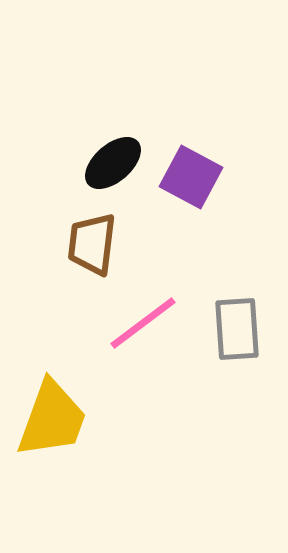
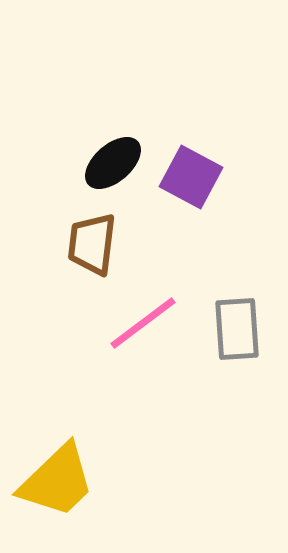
yellow trapezoid: moved 5 px right, 62 px down; rotated 26 degrees clockwise
